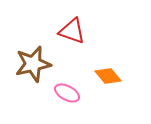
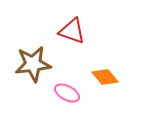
brown star: rotated 6 degrees clockwise
orange diamond: moved 3 px left, 1 px down
